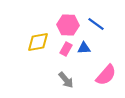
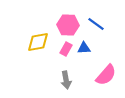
gray arrow: rotated 30 degrees clockwise
